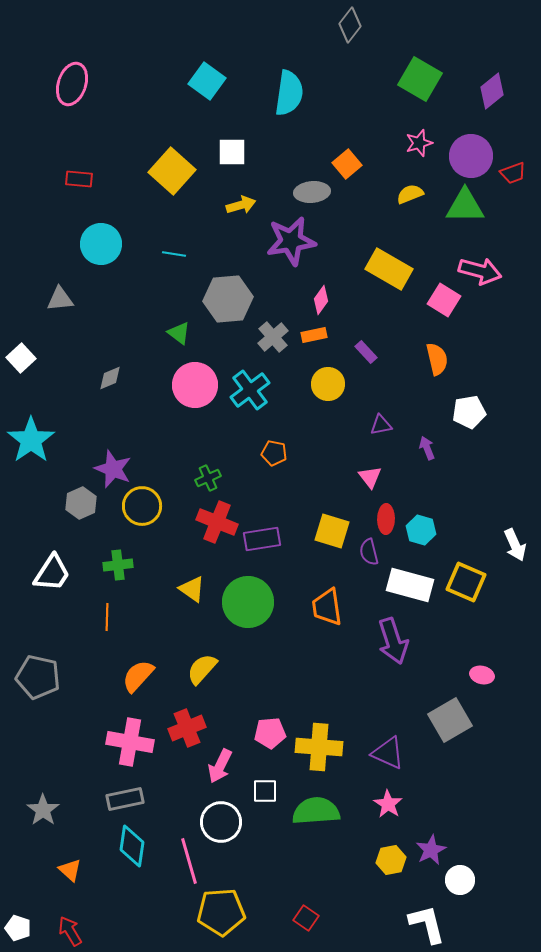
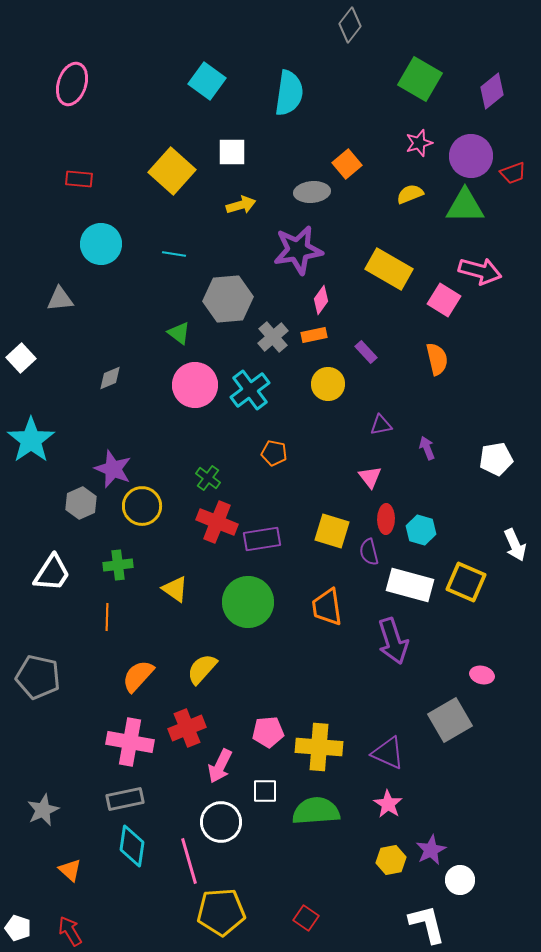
purple star at (291, 241): moved 7 px right, 9 px down
white pentagon at (469, 412): moved 27 px right, 47 px down
green cross at (208, 478): rotated 30 degrees counterclockwise
yellow triangle at (192, 589): moved 17 px left
pink pentagon at (270, 733): moved 2 px left, 1 px up
gray star at (43, 810): rotated 12 degrees clockwise
